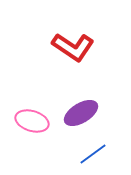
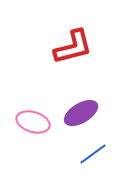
red L-shape: rotated 48 degrees counterclockwise
pink ellipse: moved 1 px right, 1 px down
